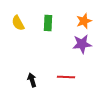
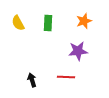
purple star: moved 4 px left, 7 px down
